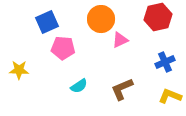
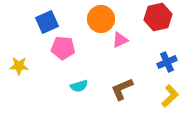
blue cross: moved 2 px right
yellow star: moved 4 px up
cyan semicircle: rotated 18 degrees clockwise
yellow L-shape: rotated 115 degrees clockwise
